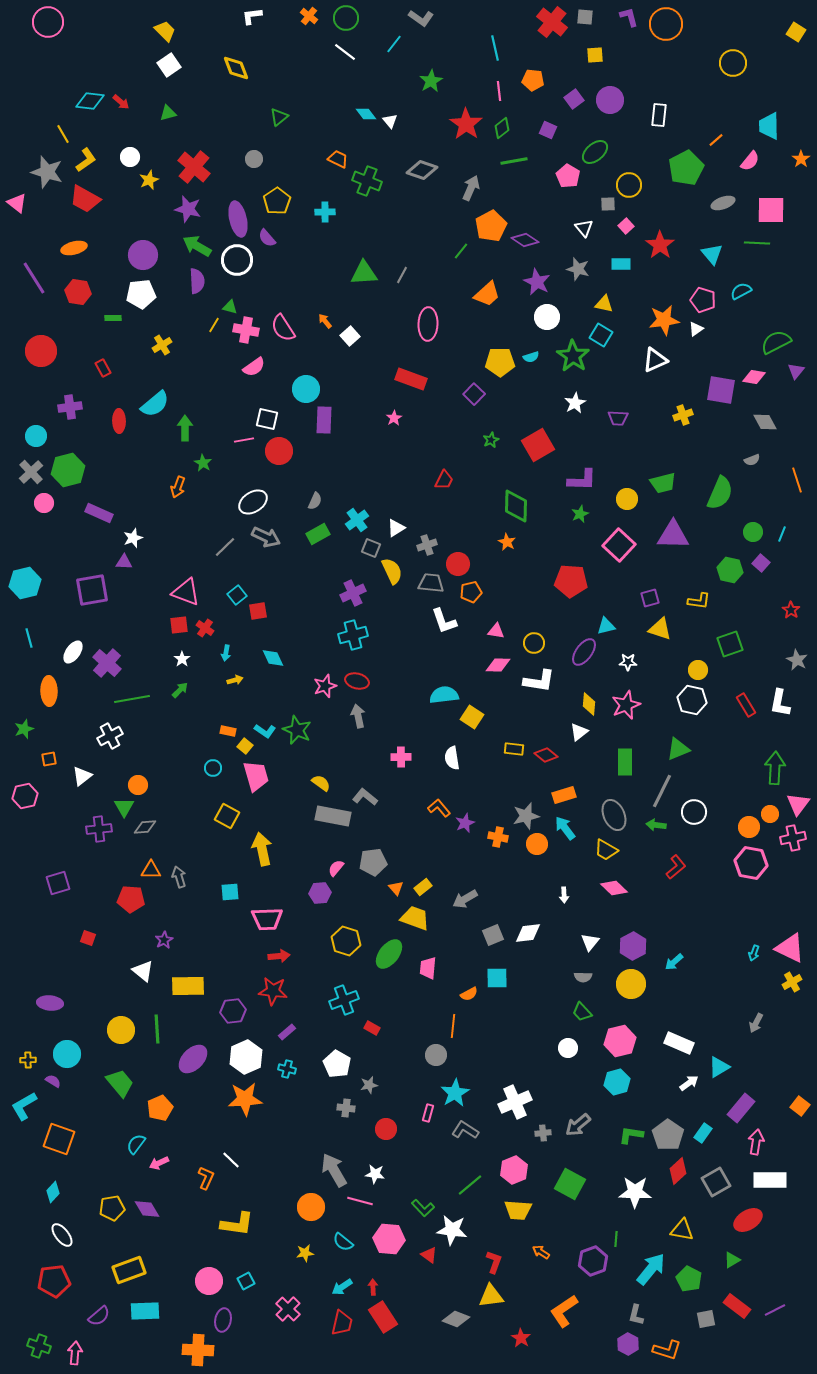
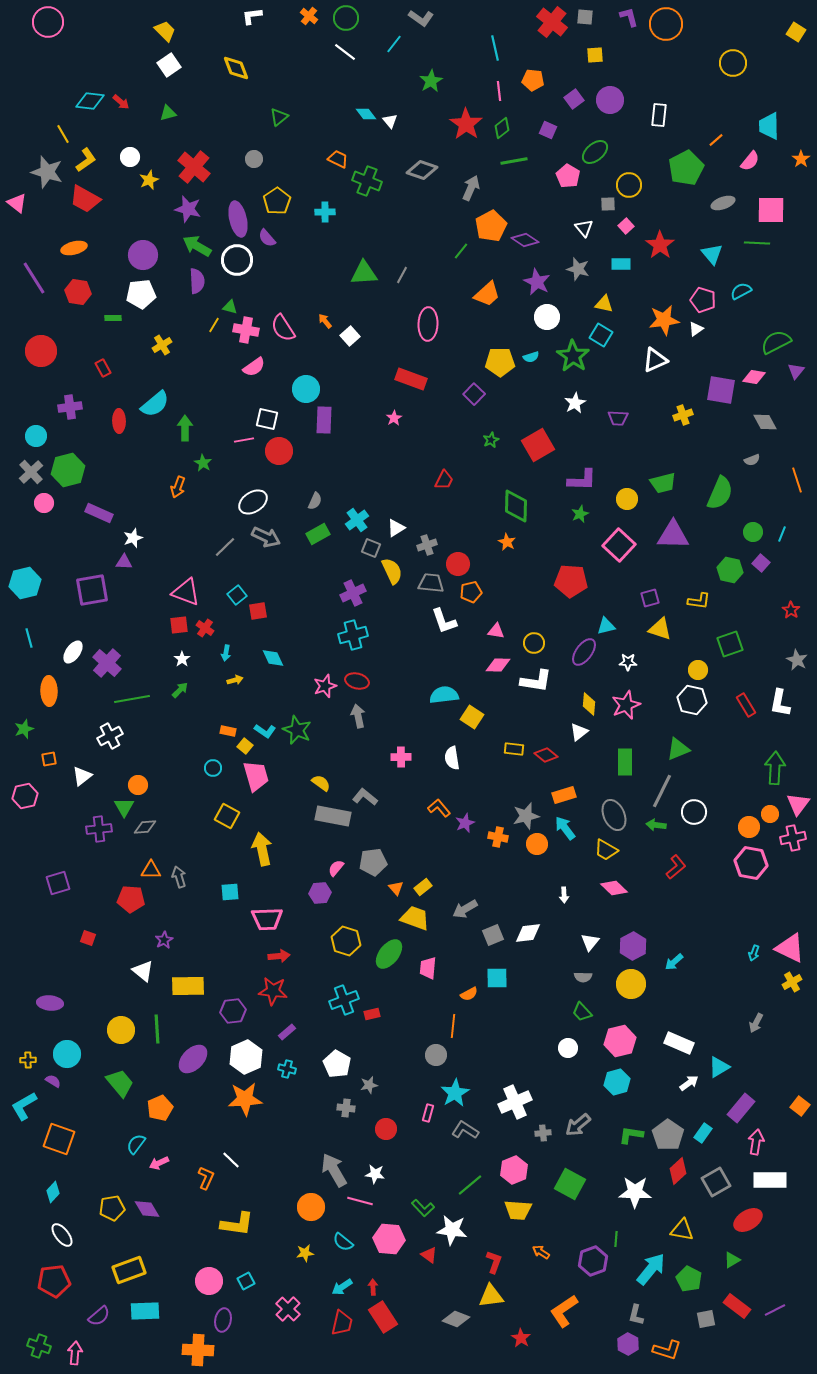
white L-shape at (539, 681): moved 3 px left
gray arrow at (465, 899): moved 10 px down
red rectangle at (372, 1028): moved 14 px up; rotated 42 degrees counterclockwise
